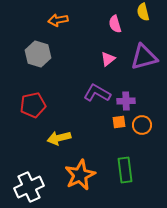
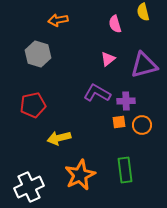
purple triangle: moved 8 px down
